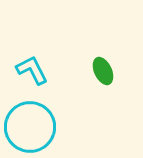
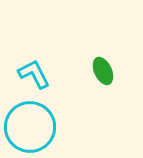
cyan L-shape: moved 2 px right, 4 px down
